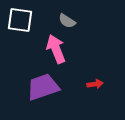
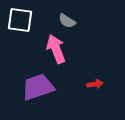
purple trapezoid: moved 5 px left
